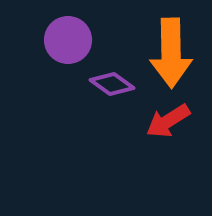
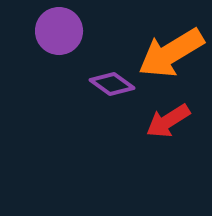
purple circle: moved 9 px left, 9 px up
orange arrow: rotated 60 degrees clockwise
